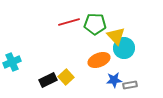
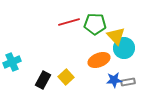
black rectangle: moved 5 px left; rotated 36 degrees counterclockwise
gray rectangle: moved 2 px left, 3 px up
